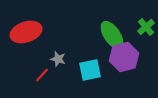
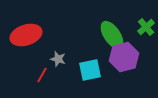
red ellipse: moved 3 px down
red line: rotated 14 degrees counterclockwise
